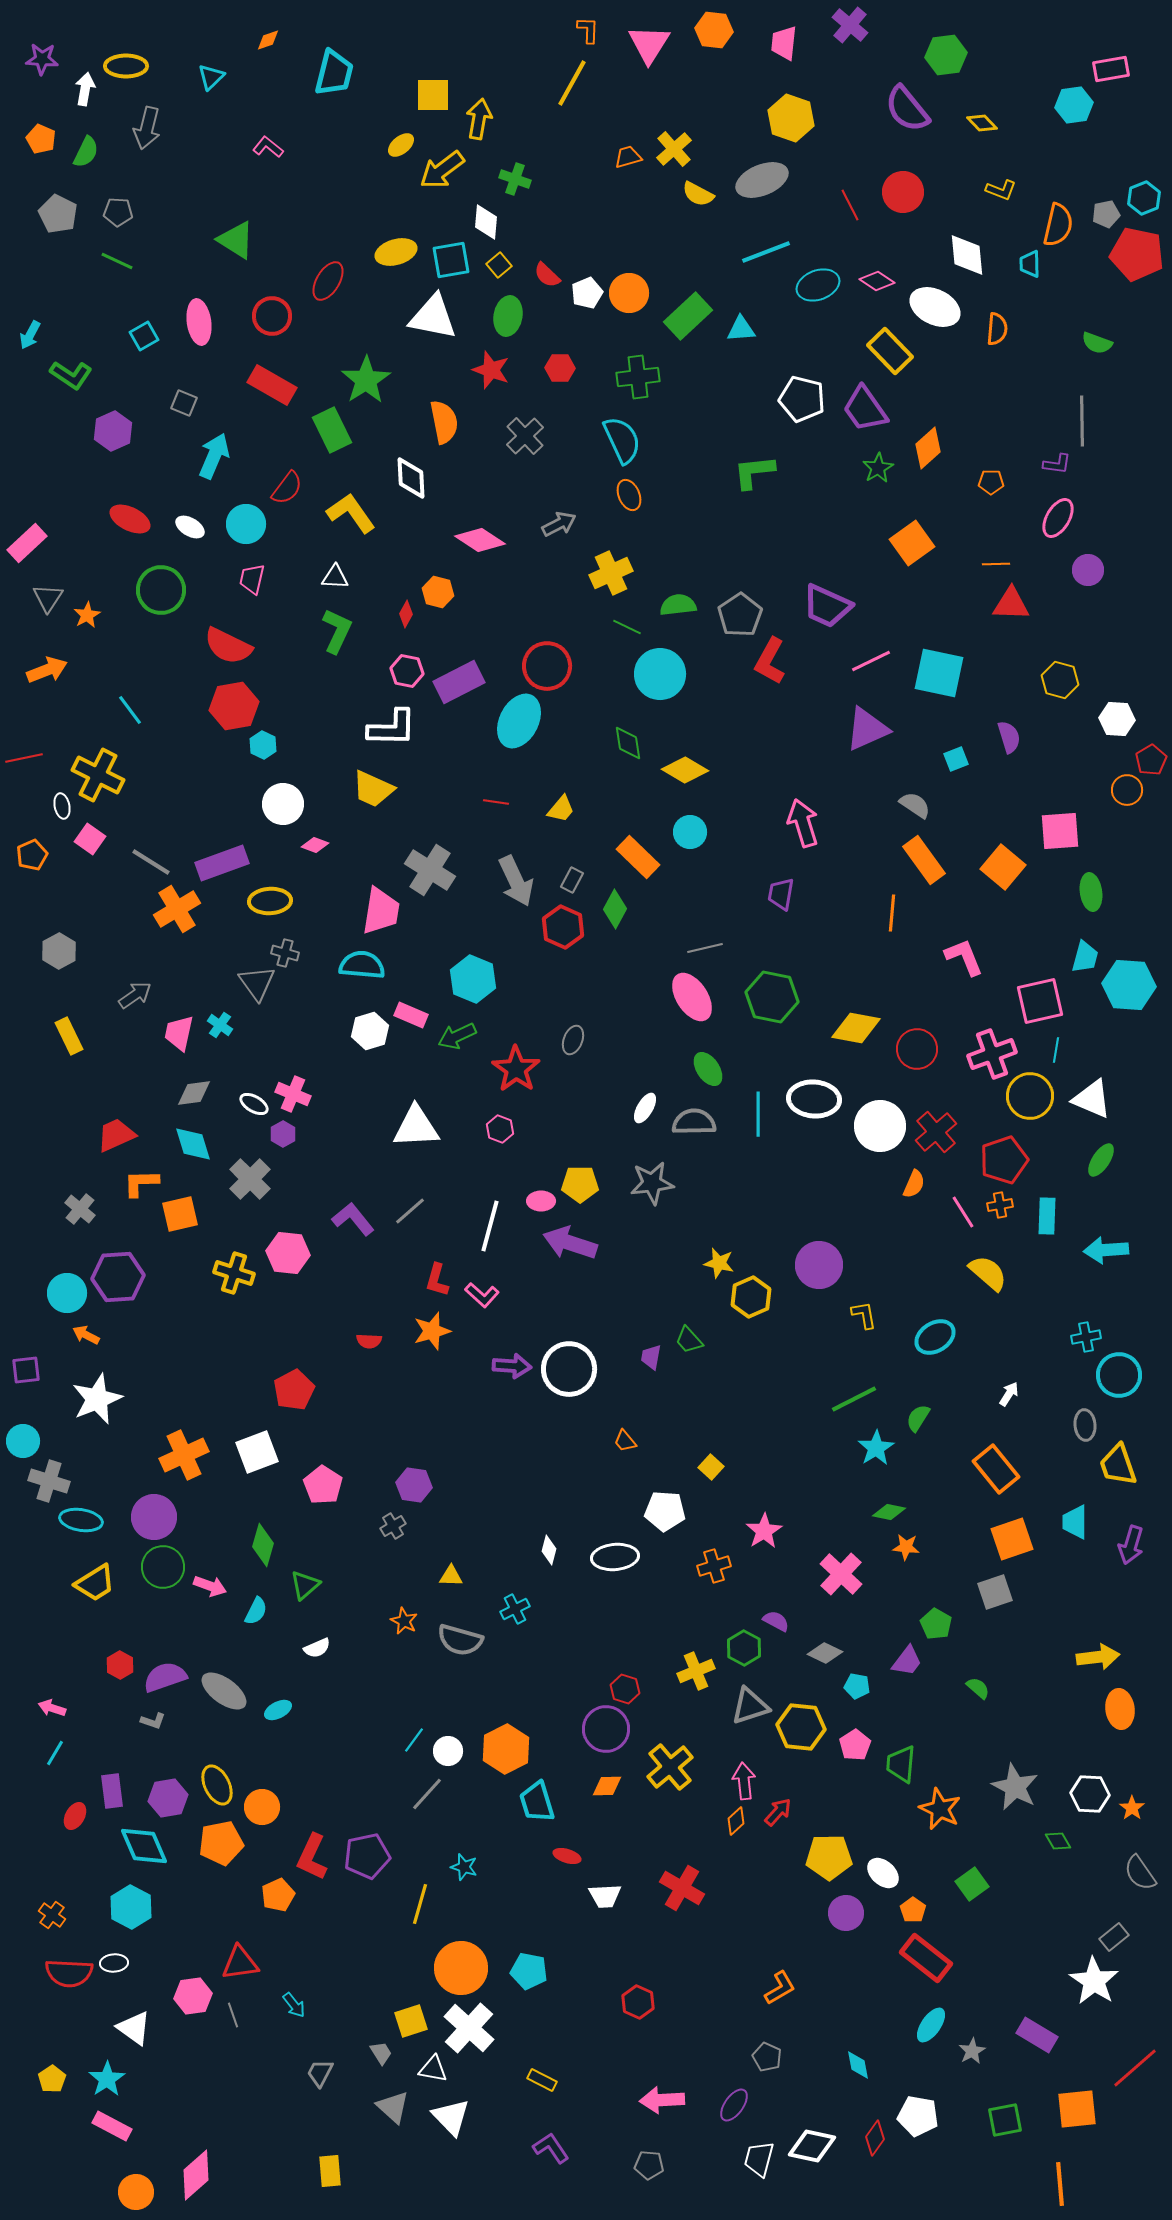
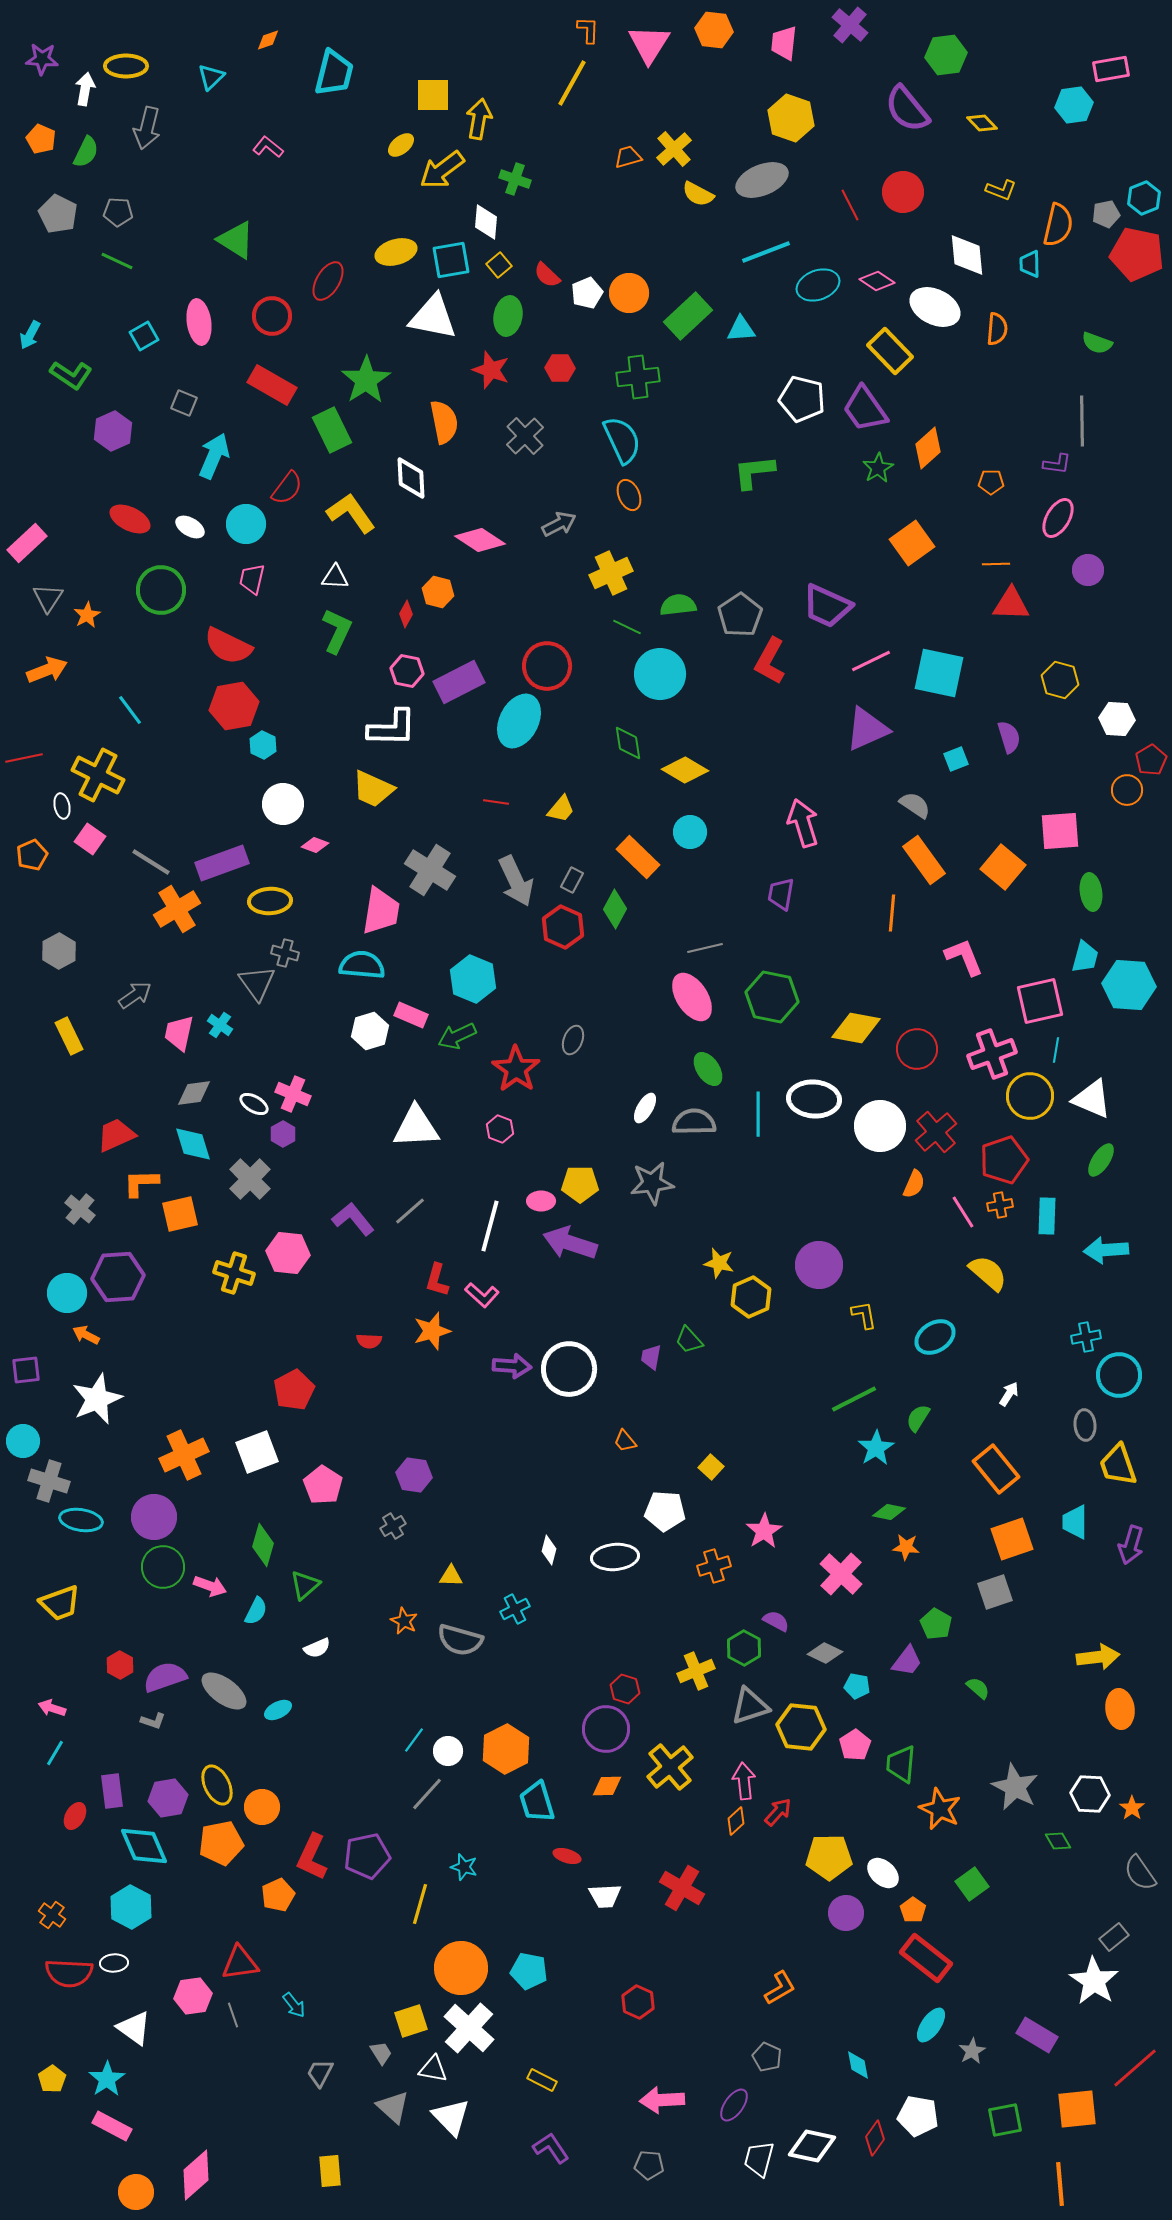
purple hexagon at (414, 1485): moved 10 px up
yellow trapezoid at (95, 1583): moved 35 px left, 20 px down; rotated 12 degrees clockwise
